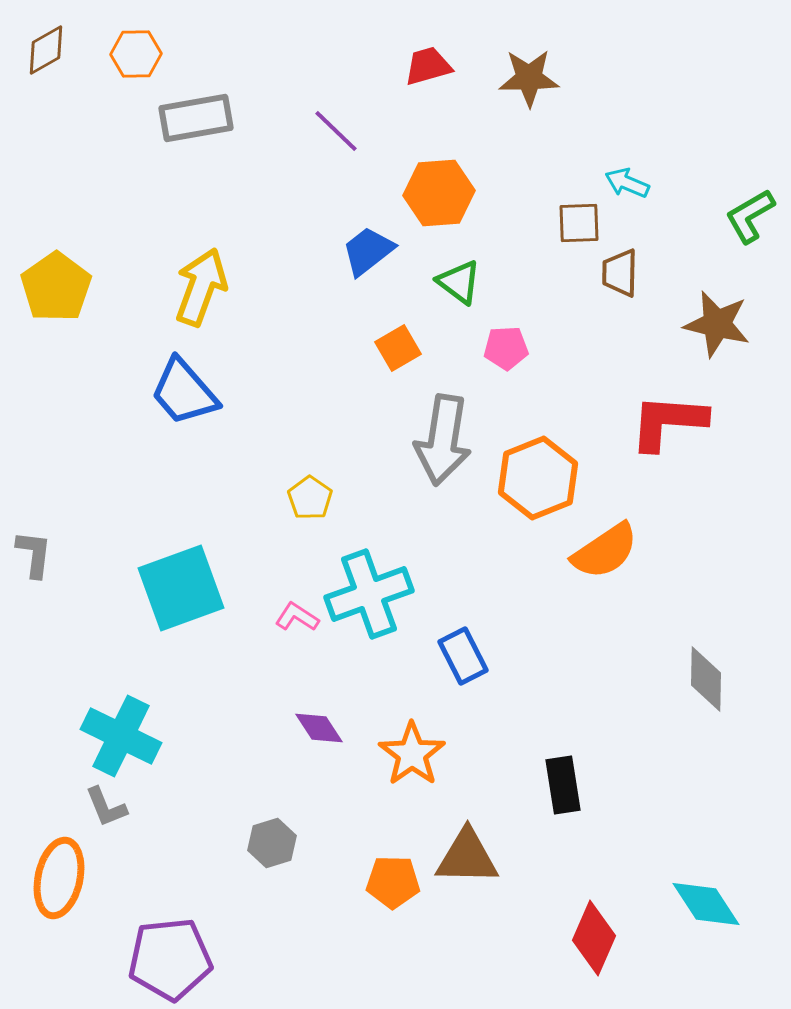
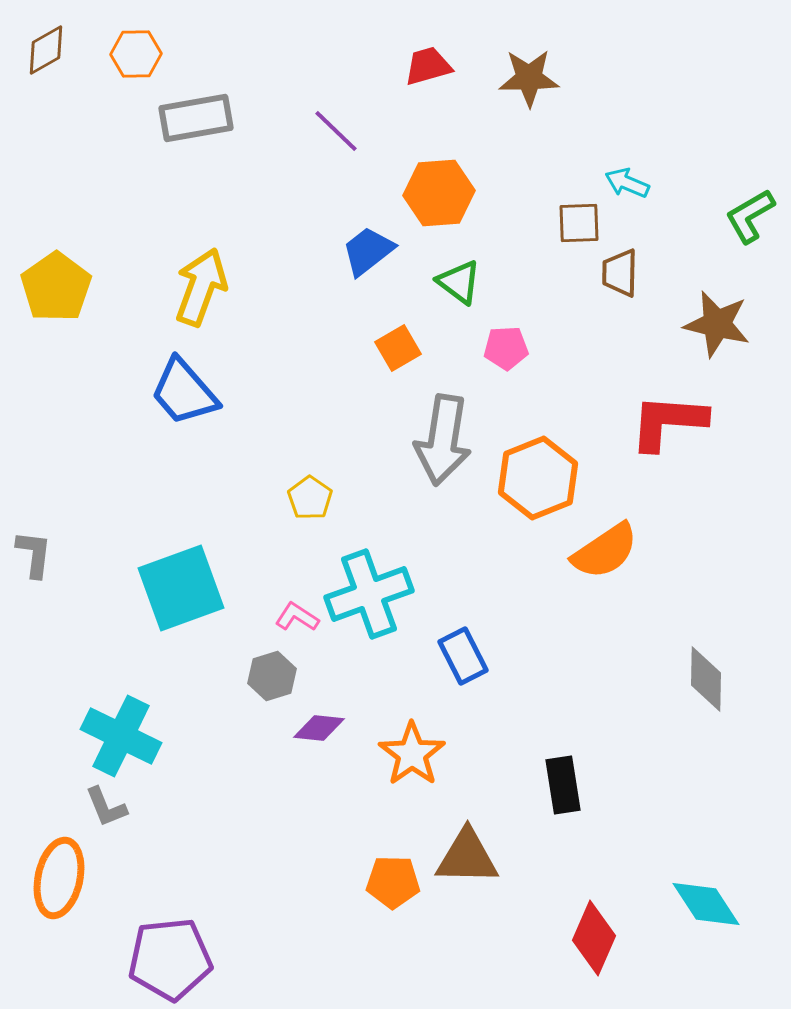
purple diamond at (319, 728): rotated 51 degrees counterclockwise
gray hexagon at (272, 843): moved 167 px up
